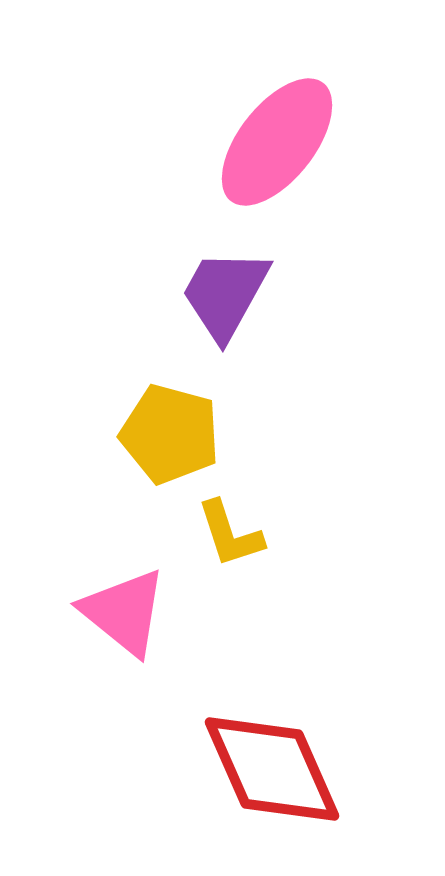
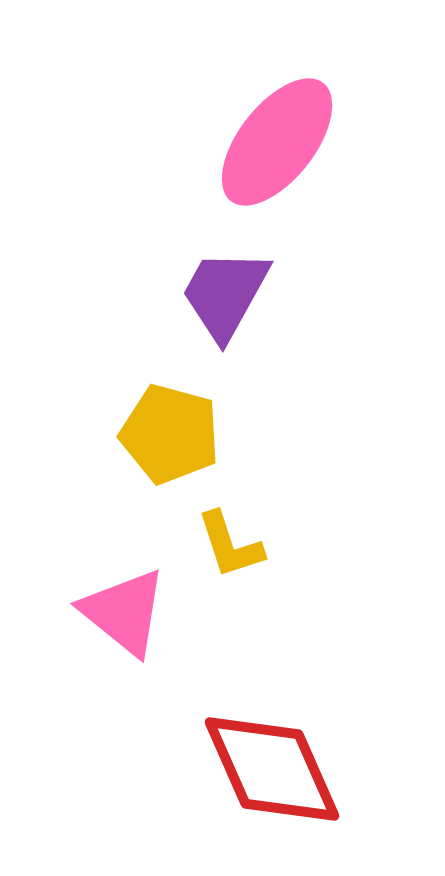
yellow L-shape: moved 11 px down
